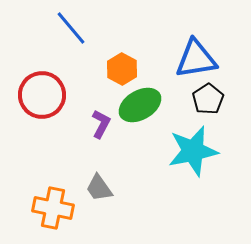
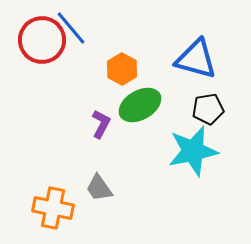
blue triangle: rotated 24 degrees clockwise
red circle: moved 55 px up
black pentagon: moved 10 px down; rotated 24 degrees clockwise
